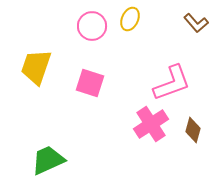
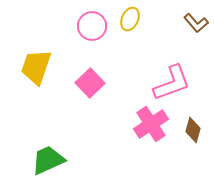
pink square: rotated 28 degrees clockwise
